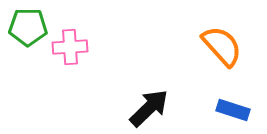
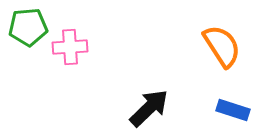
green pentagon: rotated 6 degrees counterclockwise
orange semicircle: rotated 9 degrees clockwise
